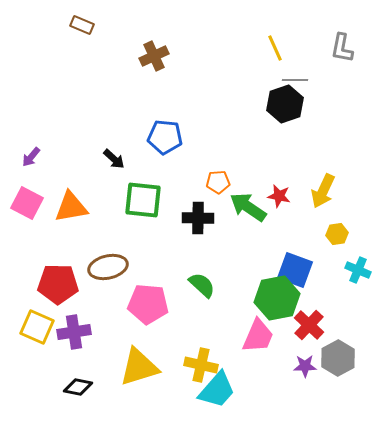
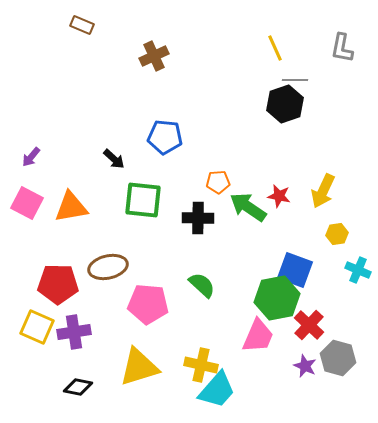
gray hexagon: rotated 16 degrees counterclockwise
purple star: rotated 25 degrees clockwise
